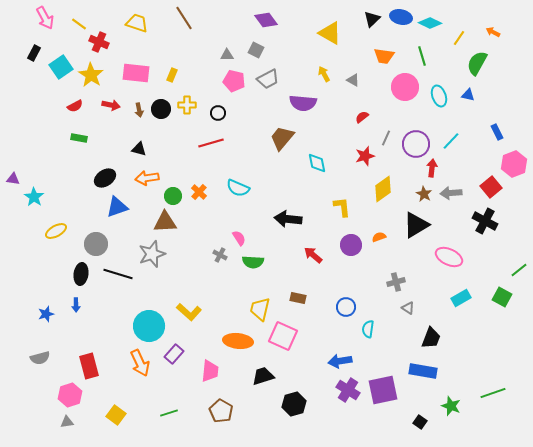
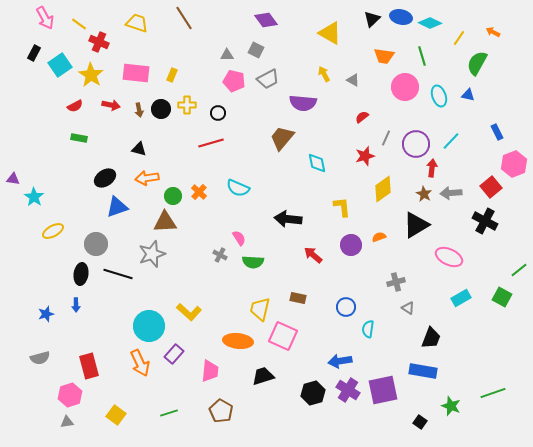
cyan square at (61, 67): moved 1 px left, 2 px up
yellow ellipse at (56, 231): moved 3 px left
black hexagon at (294, 404): moved 19 px right, 11 px up
